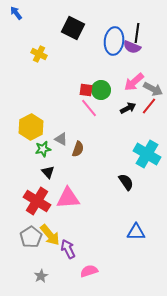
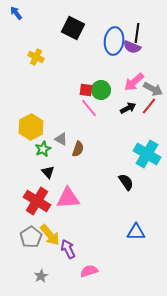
yellow cross: moved 3 px left, 3 px down
green star: rotated 14 degrees counterclockwise
